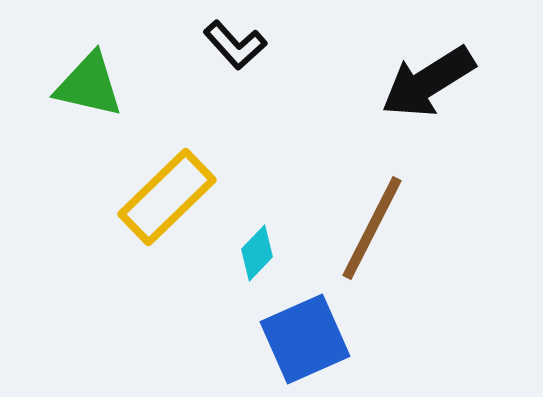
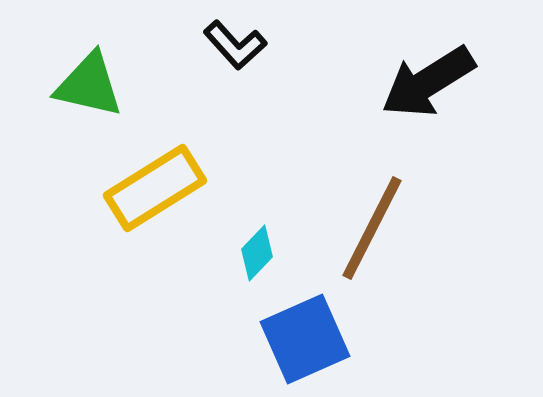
yellow rectangle: moved 12 px left, 9 px up; rotated 12 degrees clockwise
